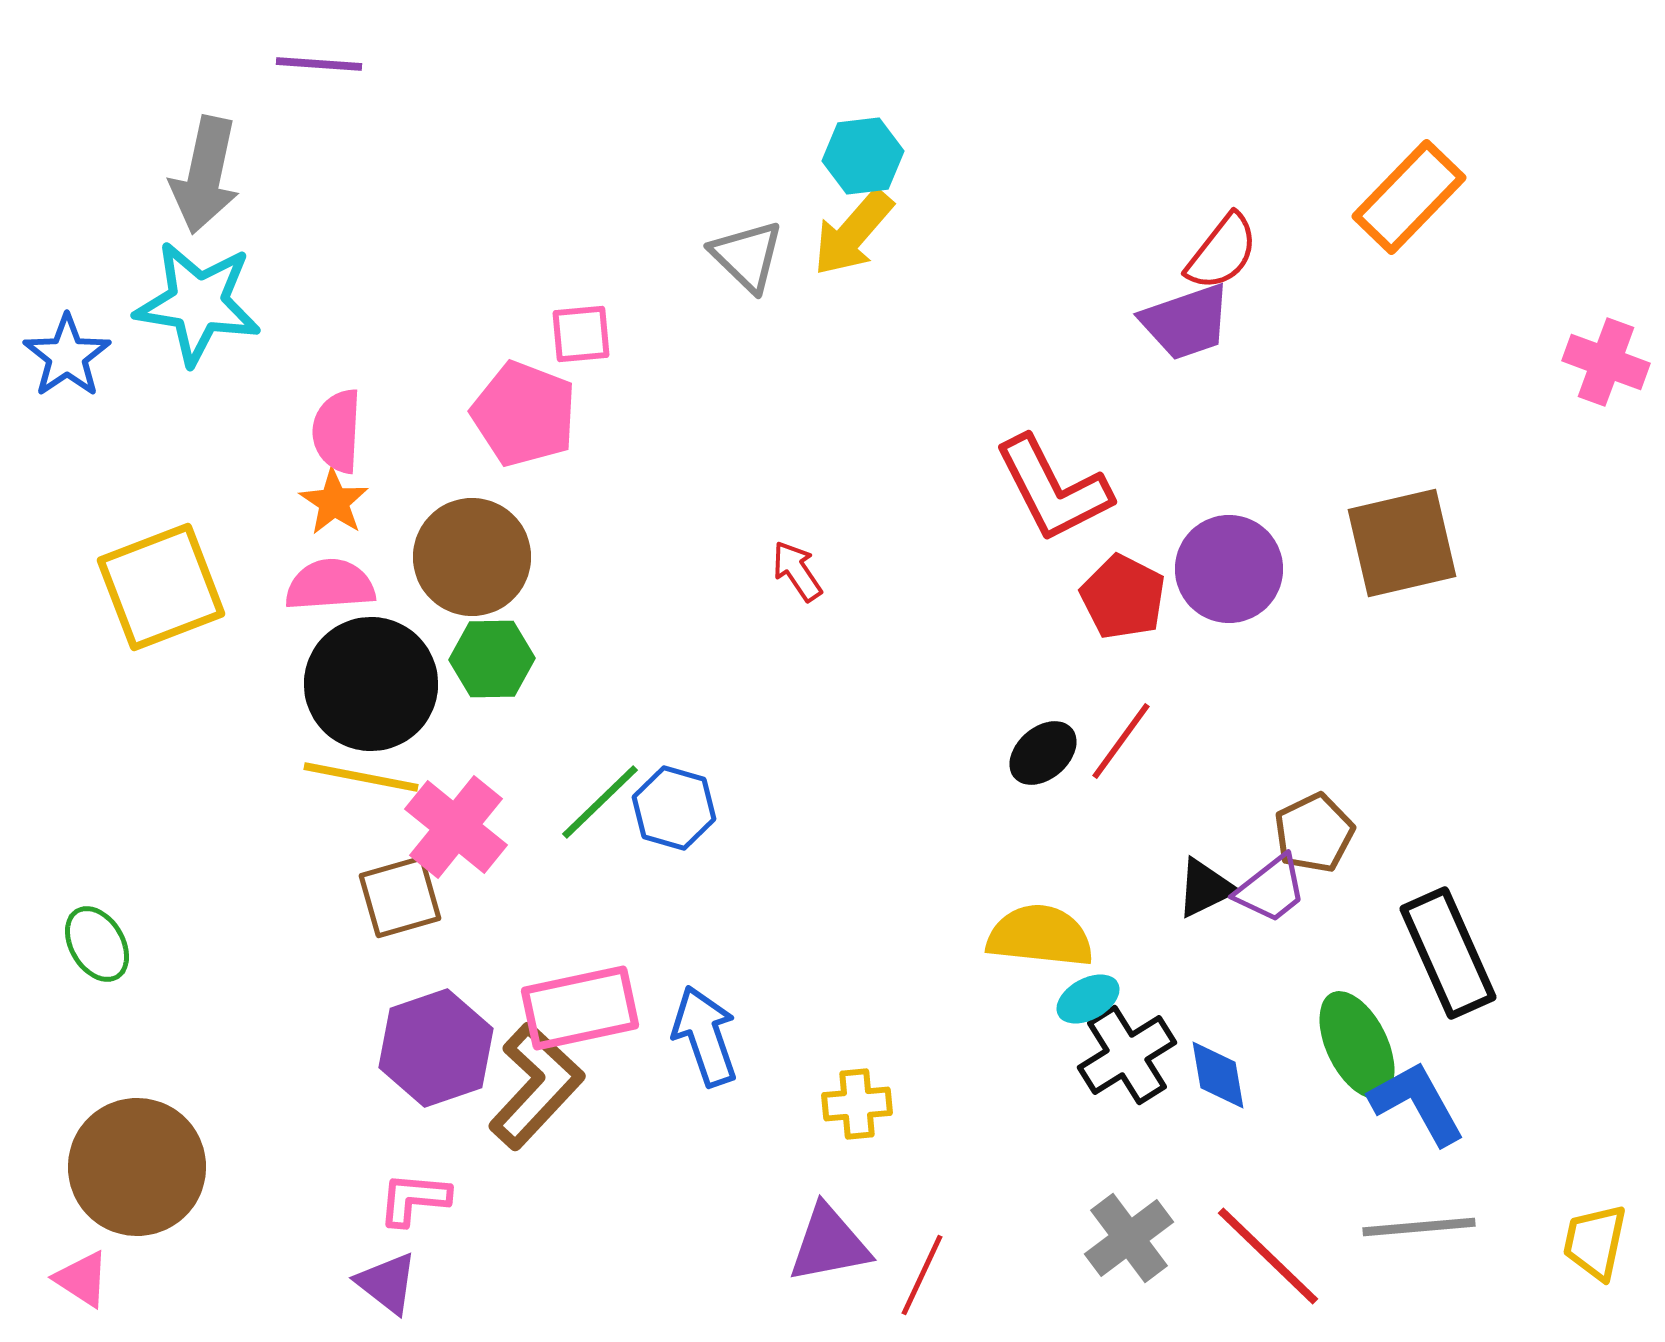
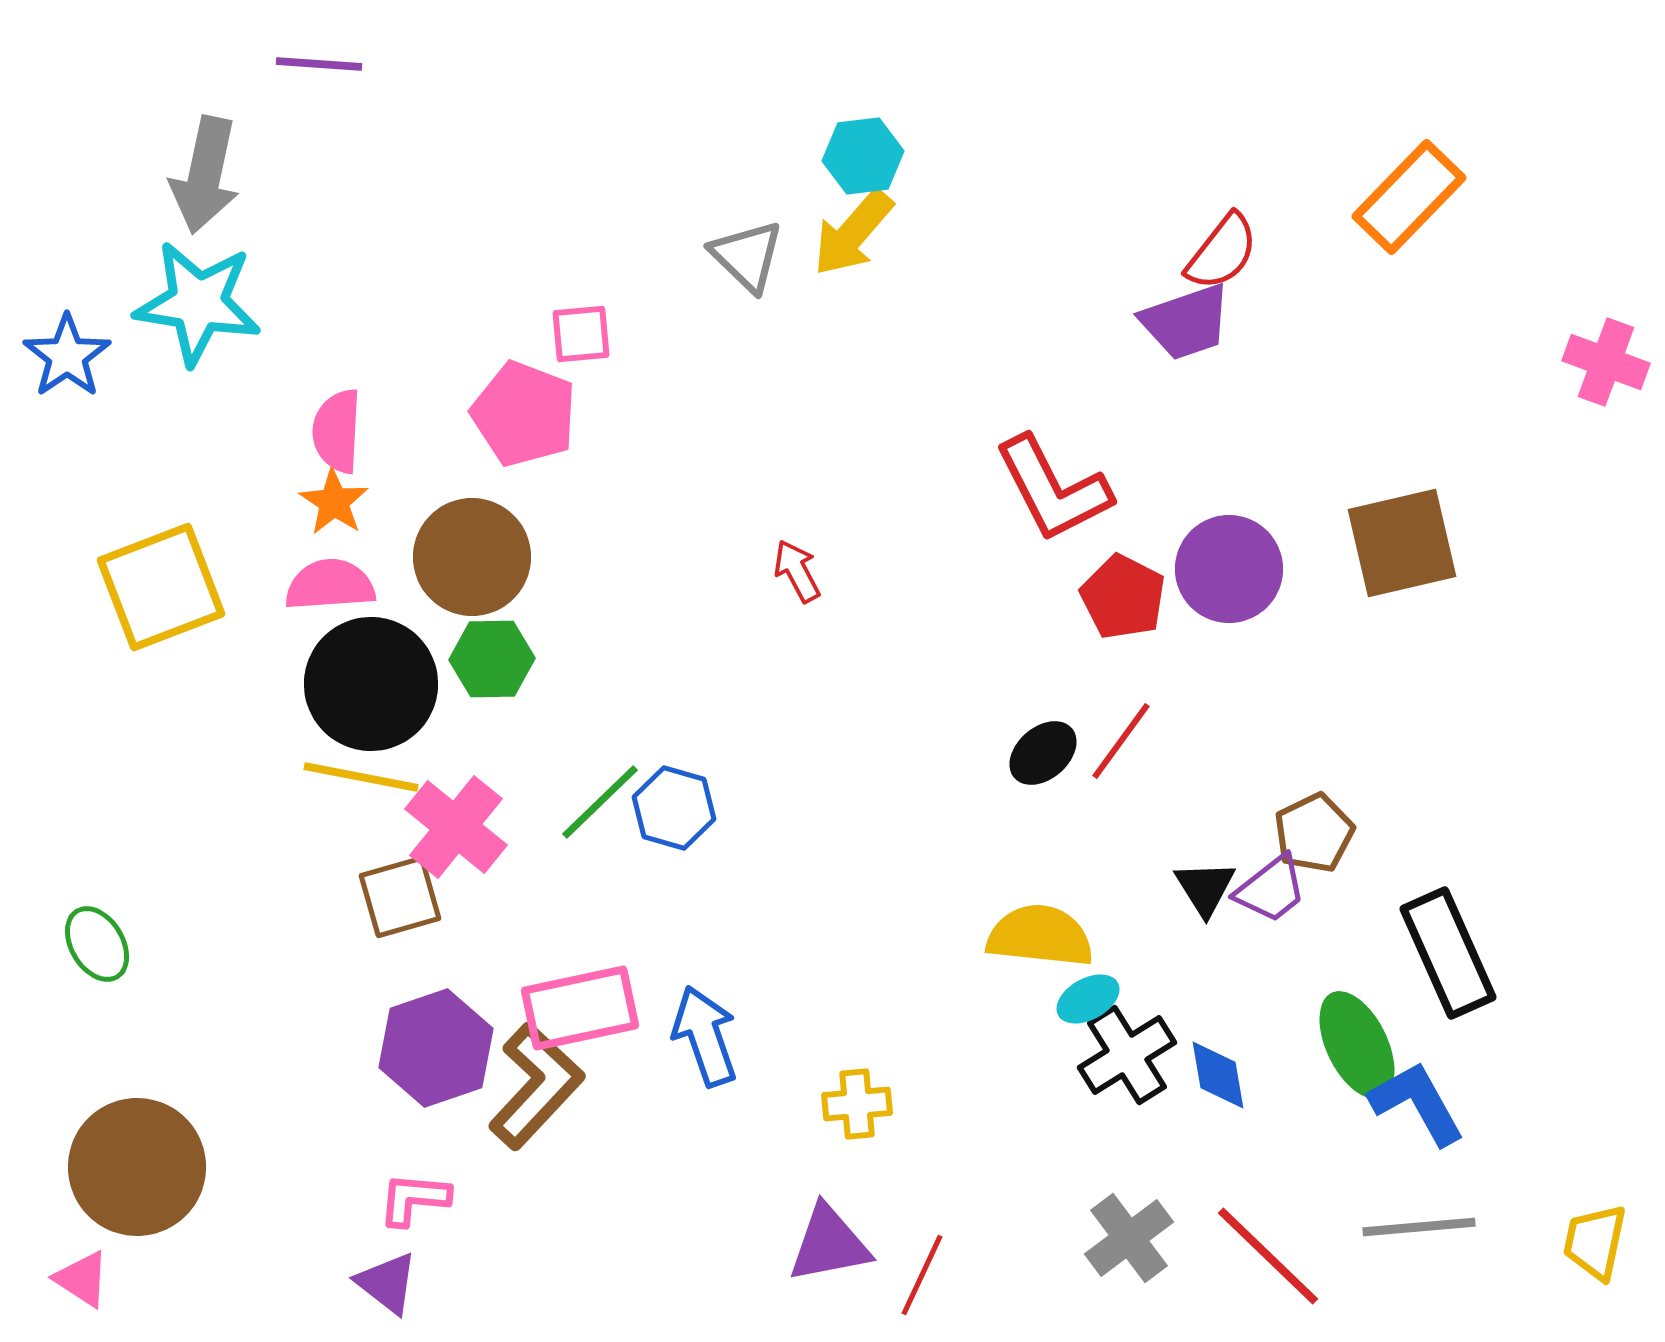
red arrow at (797, 571): rotated 6 degrees clockwise
black triangle at (1205, 888): rotated 36 degrees counterclockwise
